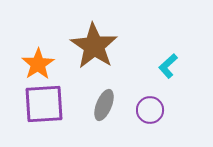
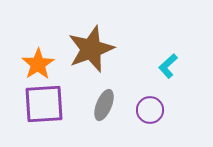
brown star: moved 3 px left, 3 px down; rotated 18 degrees clockwise
